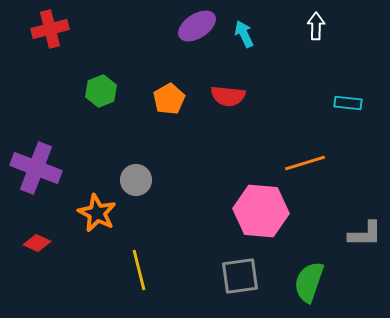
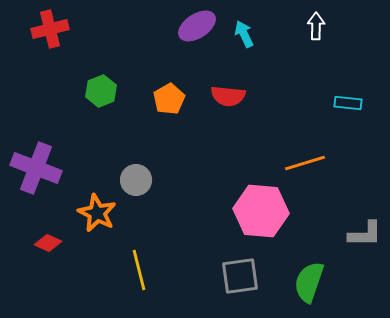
red diamond: moved 11 px right
